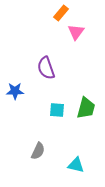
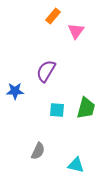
orange rectangle: moved 8 px left, 3 px down
pink triangle: moved 1 px up
purple semicircle: moved 3 px down; rotated 50 degrees clockwise
